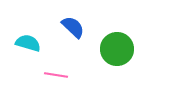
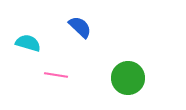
blue semicircle: moved 7 px right
green circle: moved 11 px right, 29 px down
